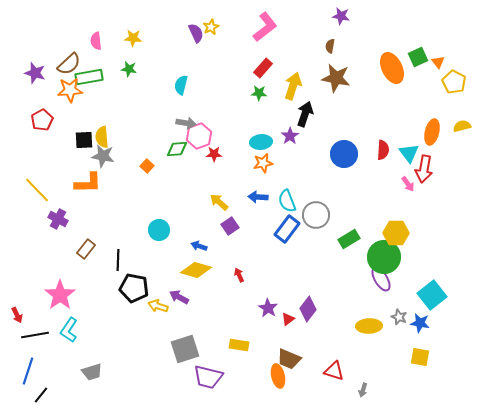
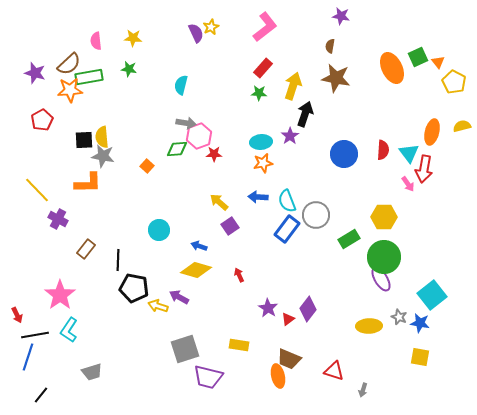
yellow hexagon at (396, 233): moved 12 px left, 16 px up
blue line at (28, 371): moved 14 px up
